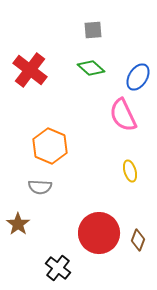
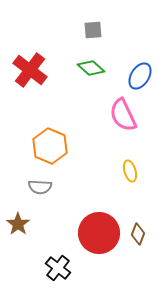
blue ellipse: moved 2 px right, 1 px up
brown diamond: moved 6 px up
